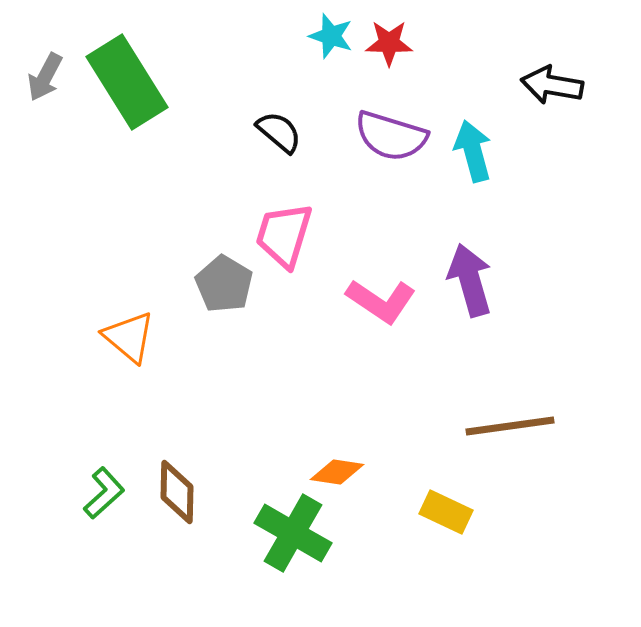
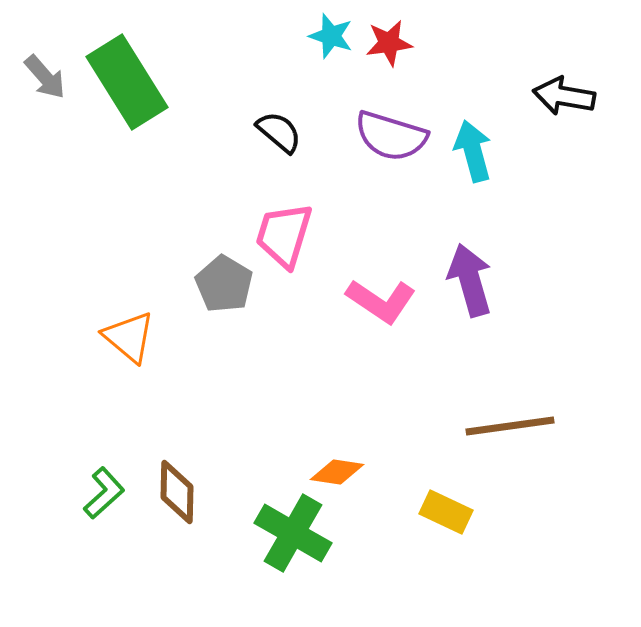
red star: rotated 9 degrees counterclockwise
gray arrow: rotated 69 degrees counterclockwise
black arrow: moved 12 px right, 11 px down
